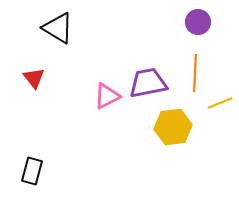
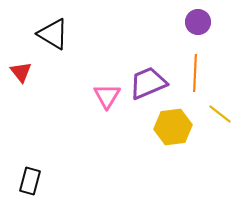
black triangle: moved 5 px left, 6 px down
red triangle: moved 13 px left, 6 px up
purple trapezoid: rotated 12 degrees counterclockwise
pink triangle: rotated 32 degrees counterclockwise
yellow line: moved 11 px down; rotated 60 degrees clockwise
black rectangle: moved 2 px left, 10 px down
